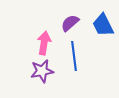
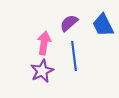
purple semicircle: moved 1 px left
purple star: rotated 15 degrees counterclockwise
